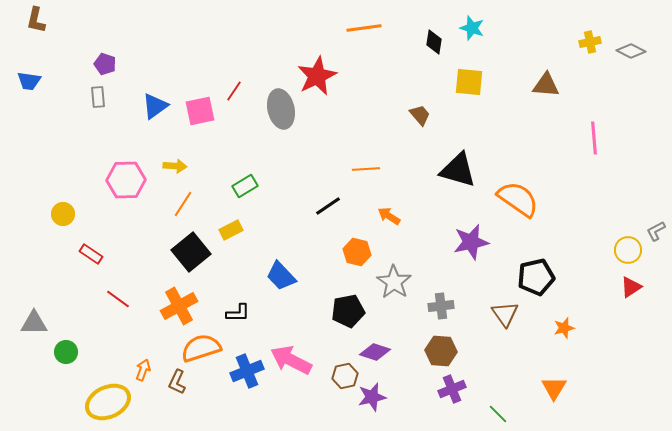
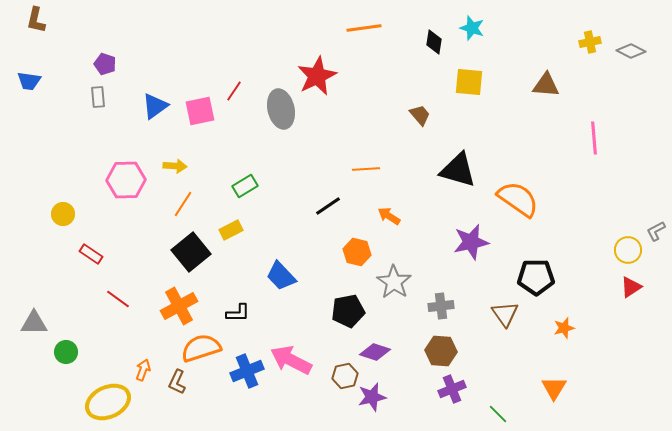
black pentagon at (536, 277): rotated 12 degrees clockwise
